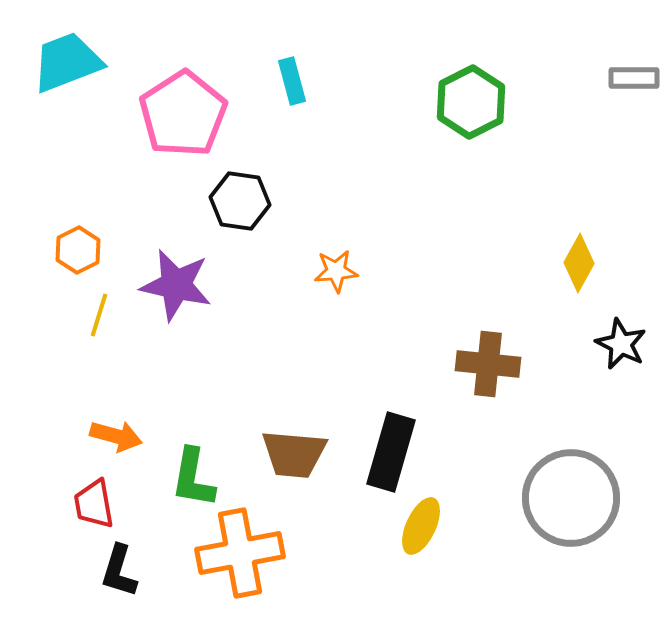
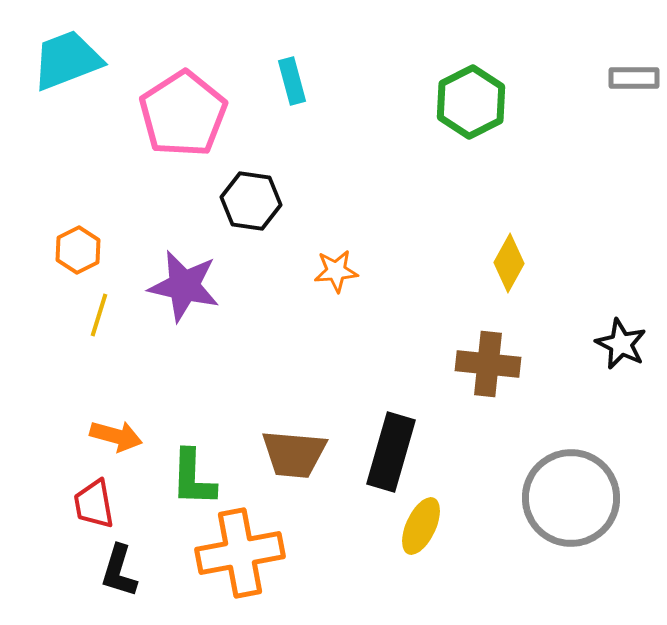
cyan trapezoid: moved 2 px up
black hexagon: moved 11 px right
yellow diamond: moved 70 px left
purple star: moved 8 px right, 1 px down
green L-shape: rotated 8 degrees counterclockwise
